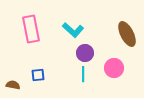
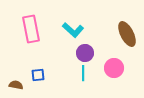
cyan line: moved 1 px up
brown semicircle: moved 3 px right
